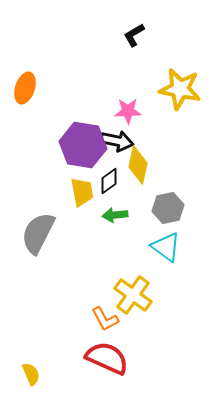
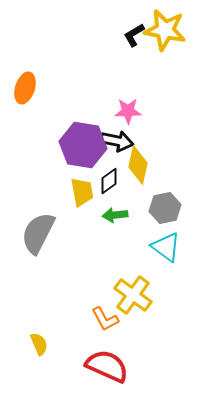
yellow star: moved 15 px left, 59 px up
gray hexagon: moved 3 px left
red semicircle: moved 8 px down
yellow semicircle: moved 8 px right, 30 px up
